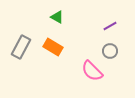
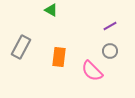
green triangle: moved 6 px left, 7 px up
orange rectangle: moved 6 px right, 10 px down; rotated 66 degrees clockwise
